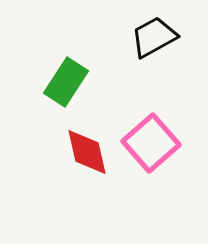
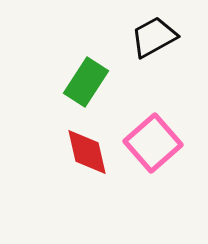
green rectangle: moved 20 px right
pink square: moved 2 px right
